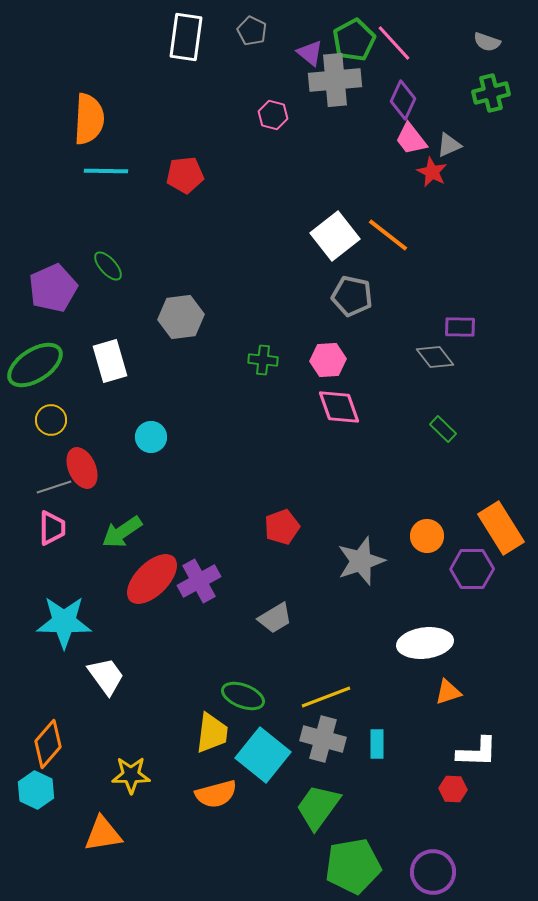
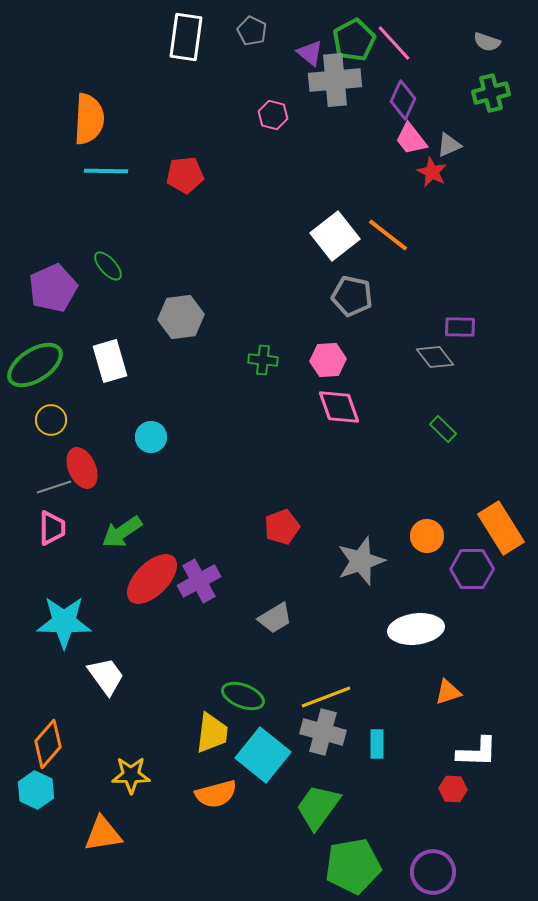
white ellipse at (425, 643): moved 9 px left, 14 px up
gray cross at (323, 739): moved 7 px up
